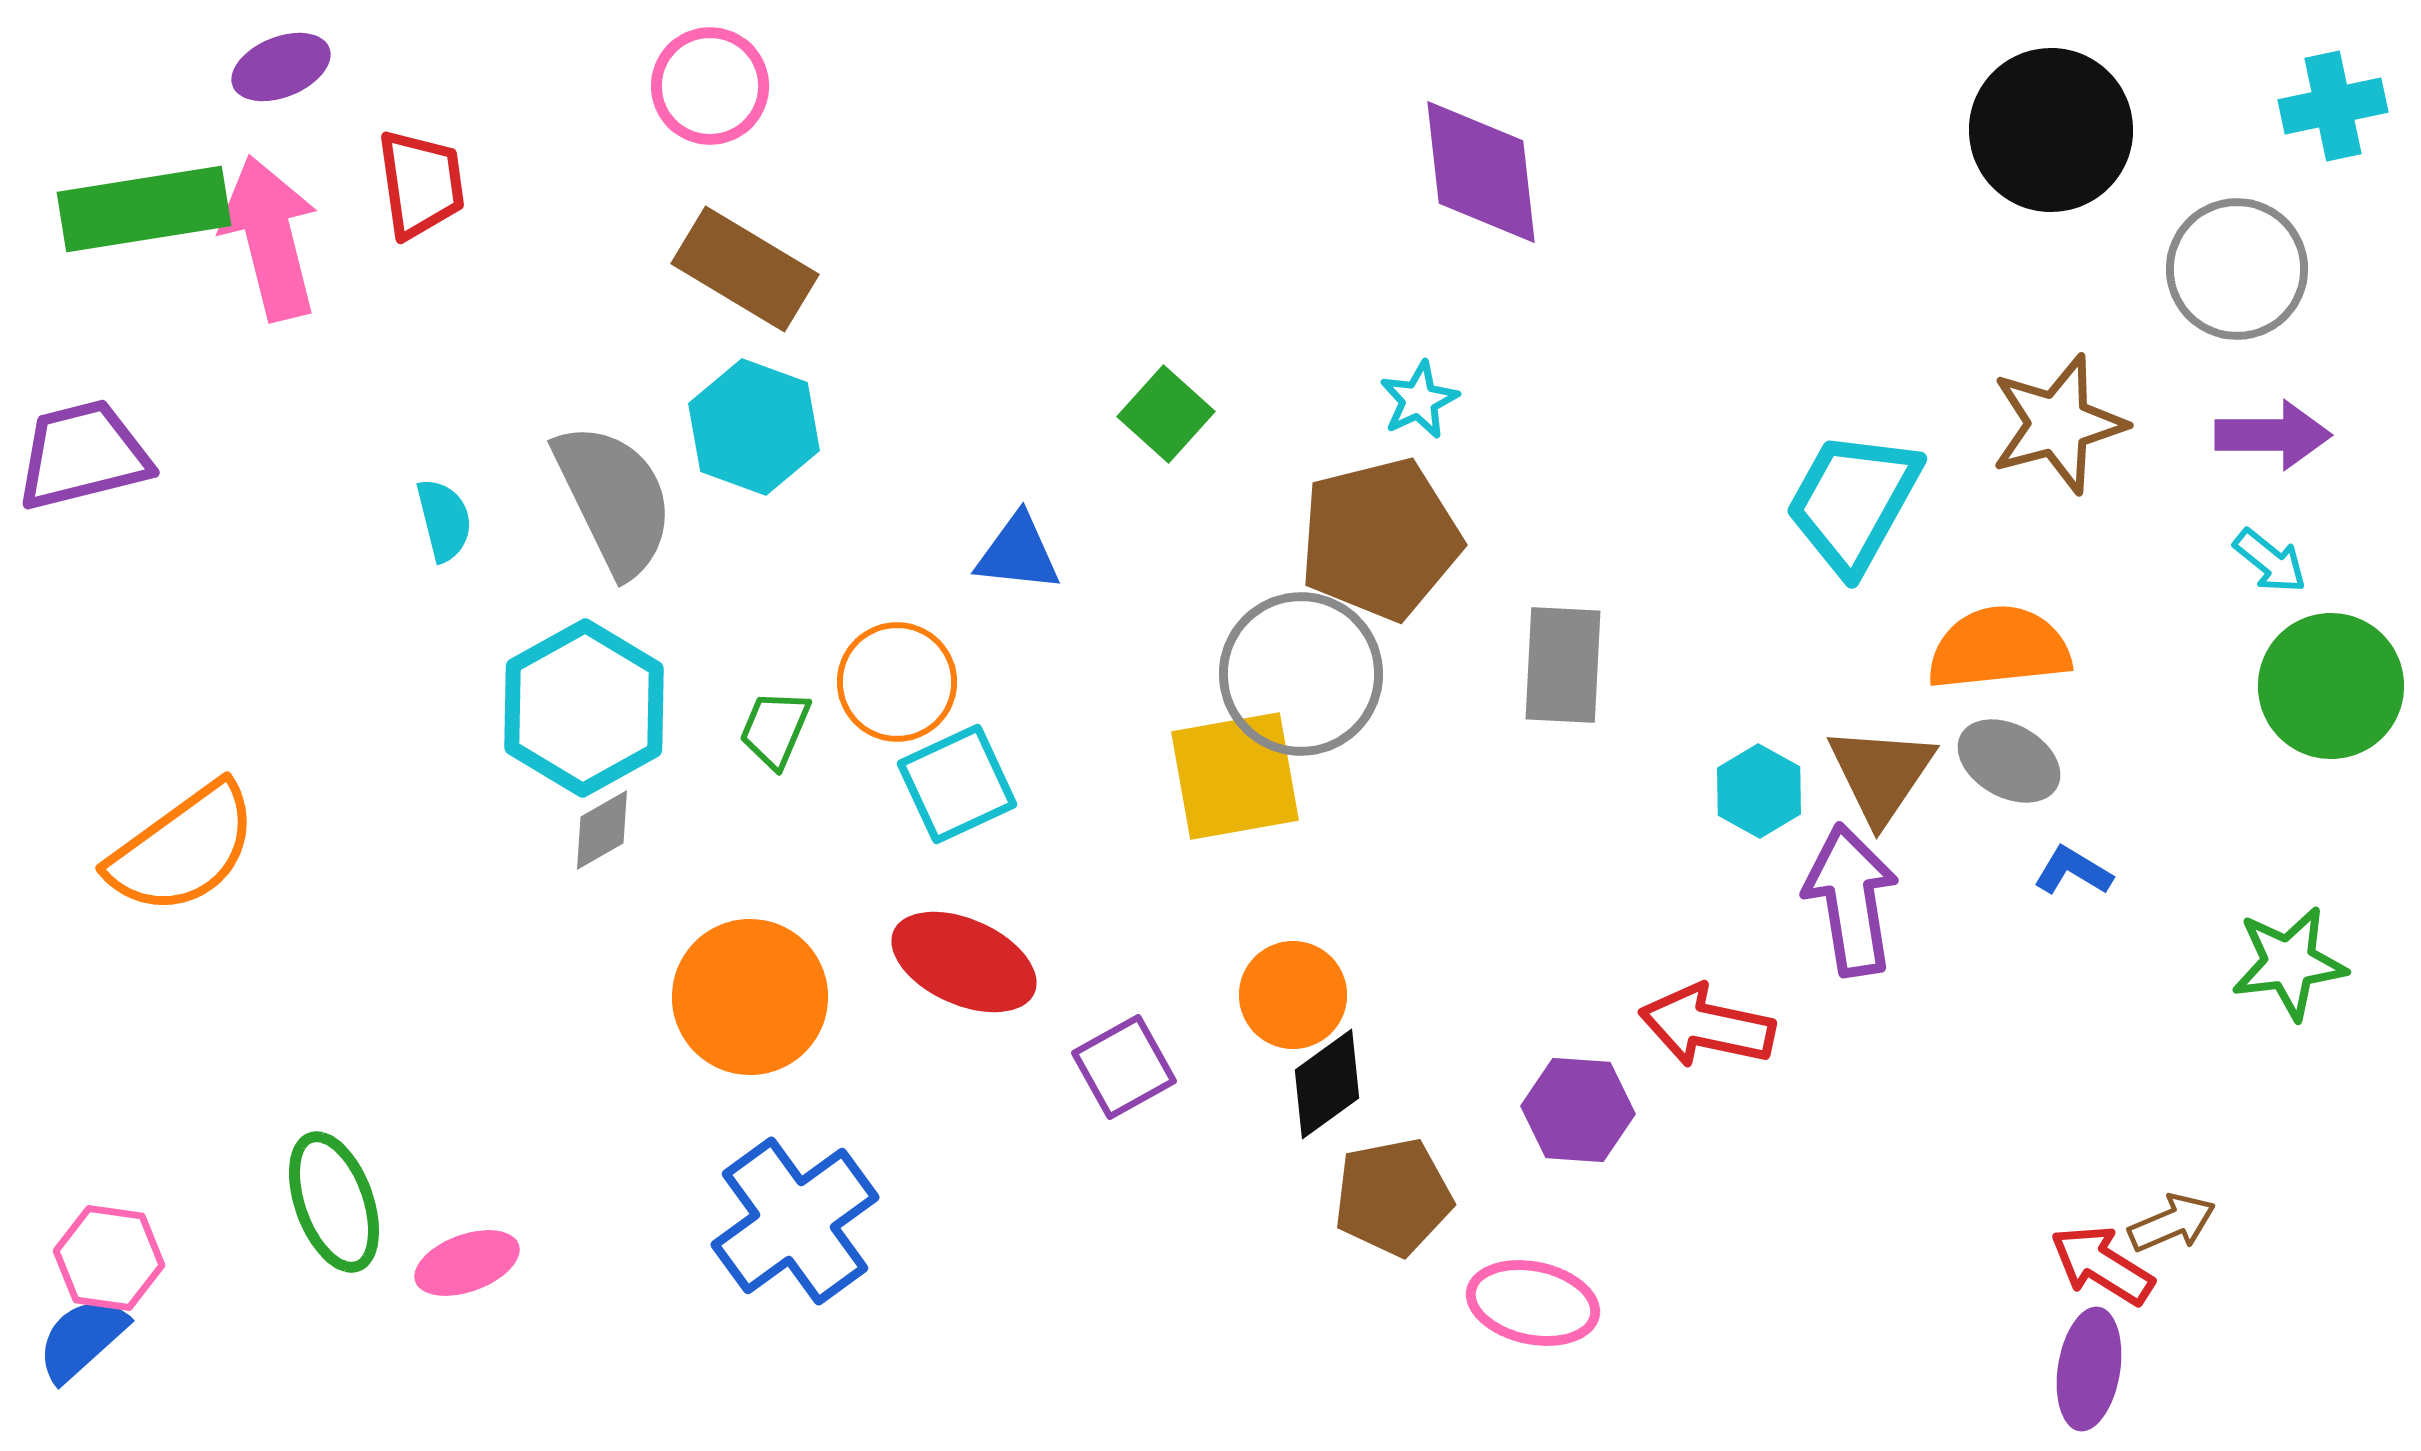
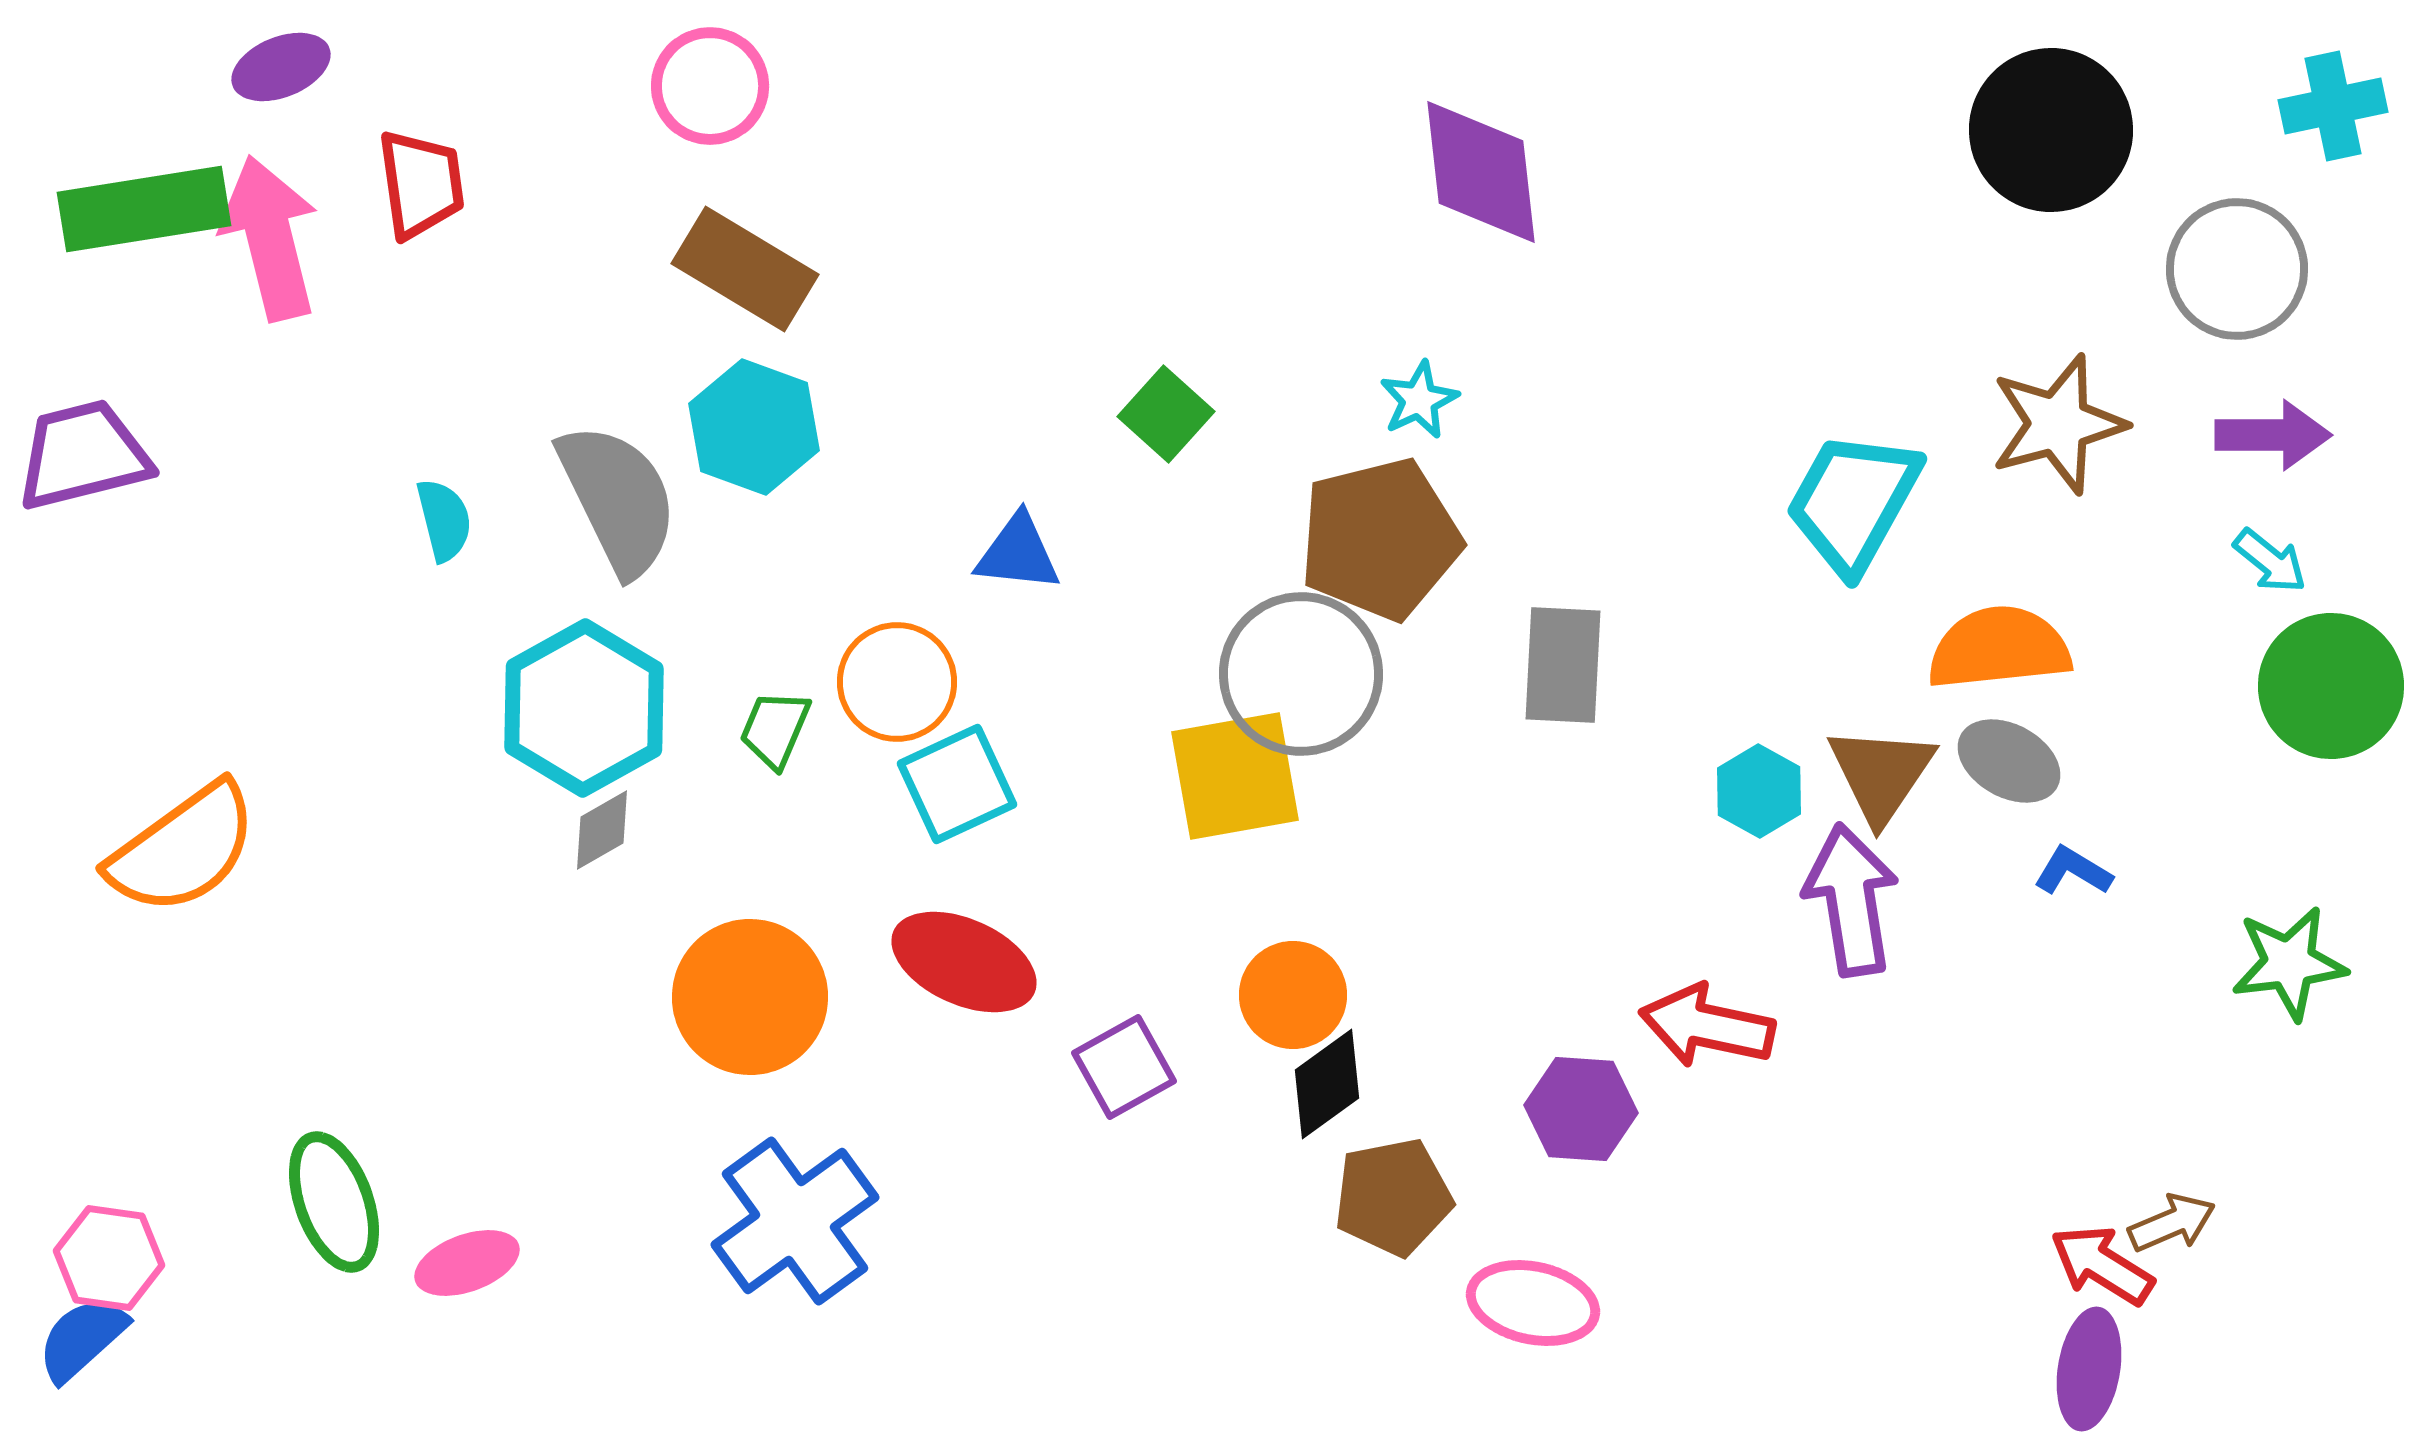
gray semicircle at (614, 499): moved 4 px right
purple hexagon at (1578, 1110): moved 3 px right, 1 px up
